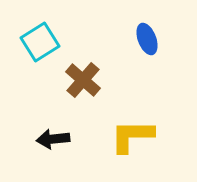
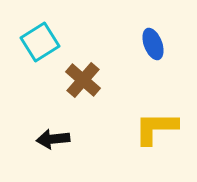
blue ellipse: moved 6 px right, 5 px down
yellow L-shape: moved 24 px right, 8 px up
